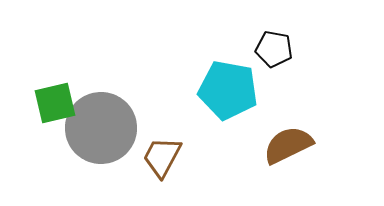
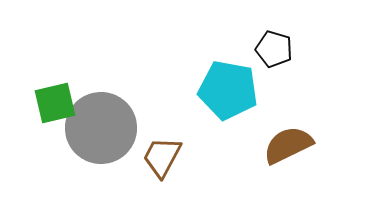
black pentagon: rotated 6 degrees clockwise
